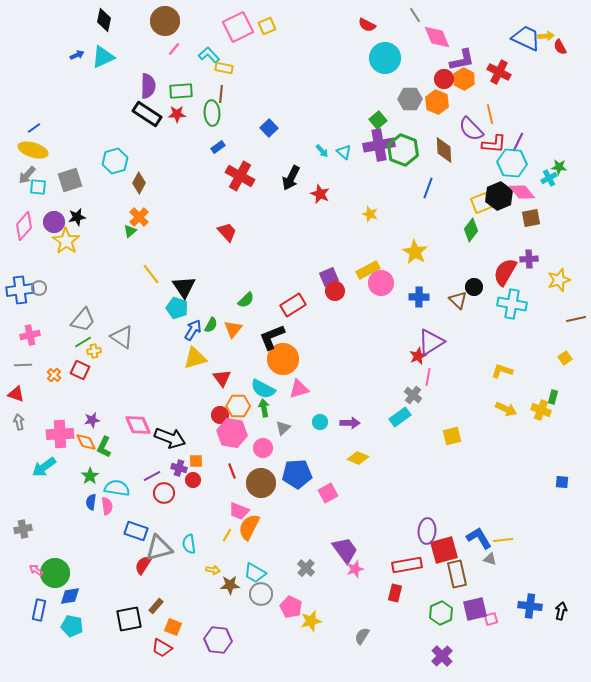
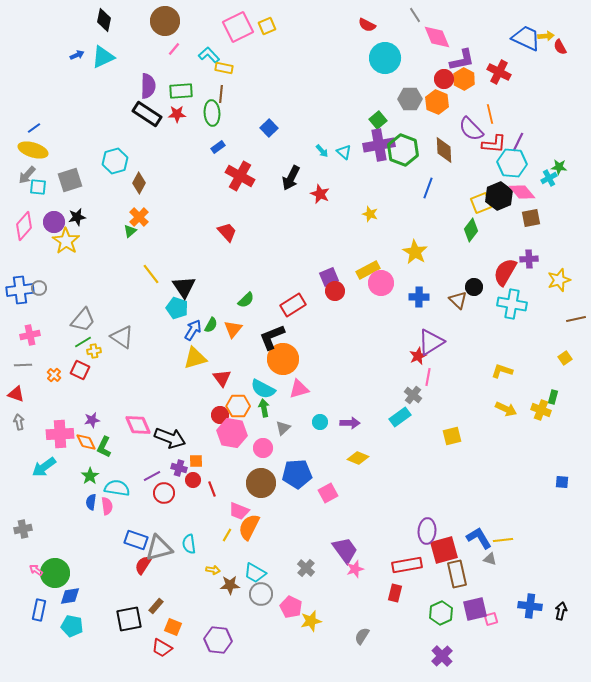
red line at (232, 471): moved 20 px left, 18 px down
blue rectangle at (136, 531): moved 9 px down
